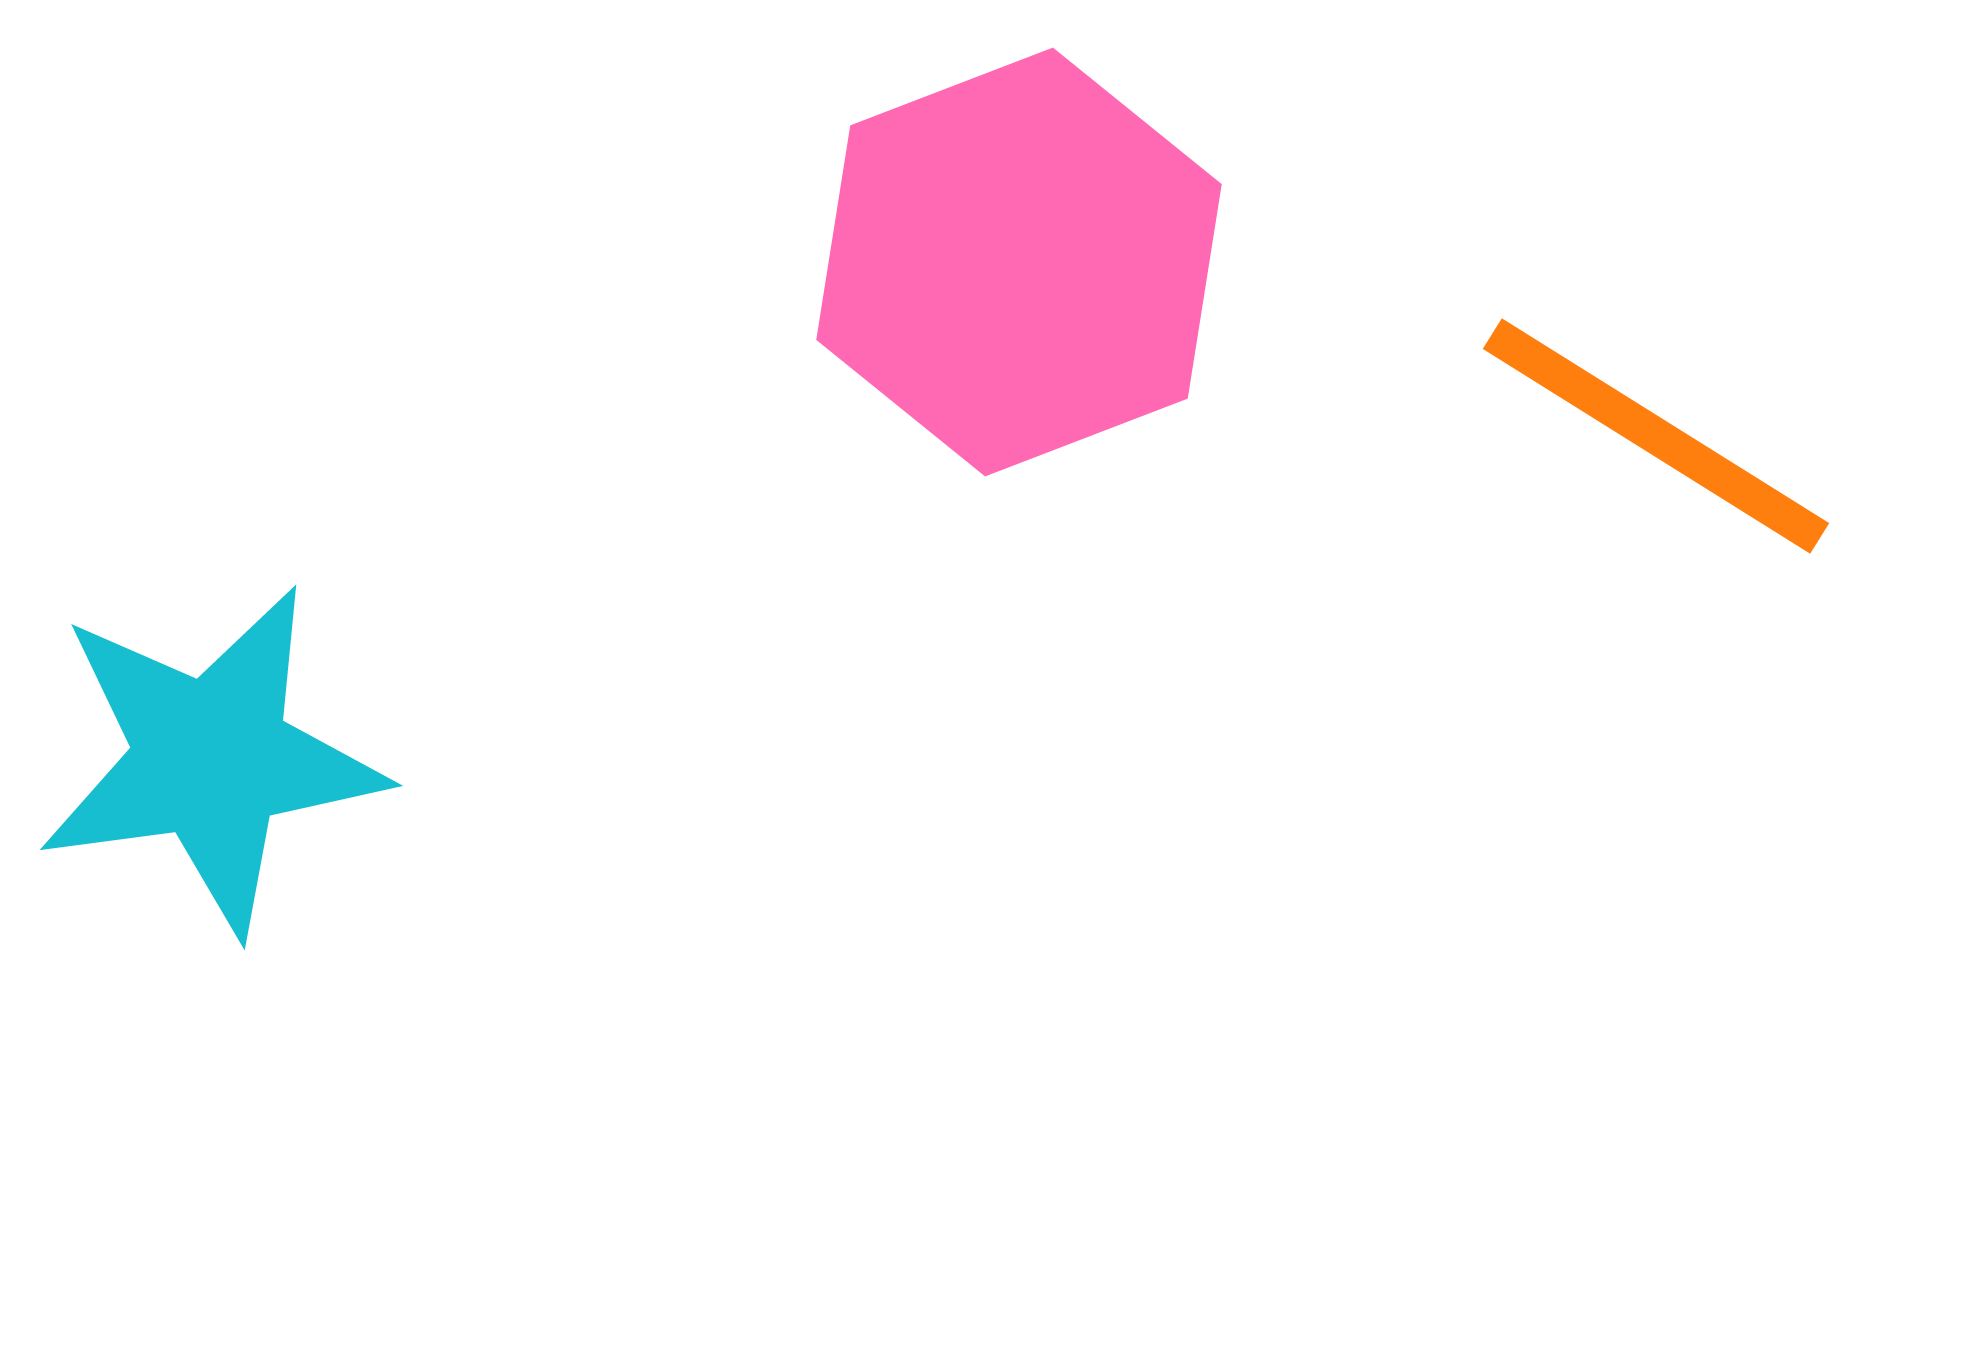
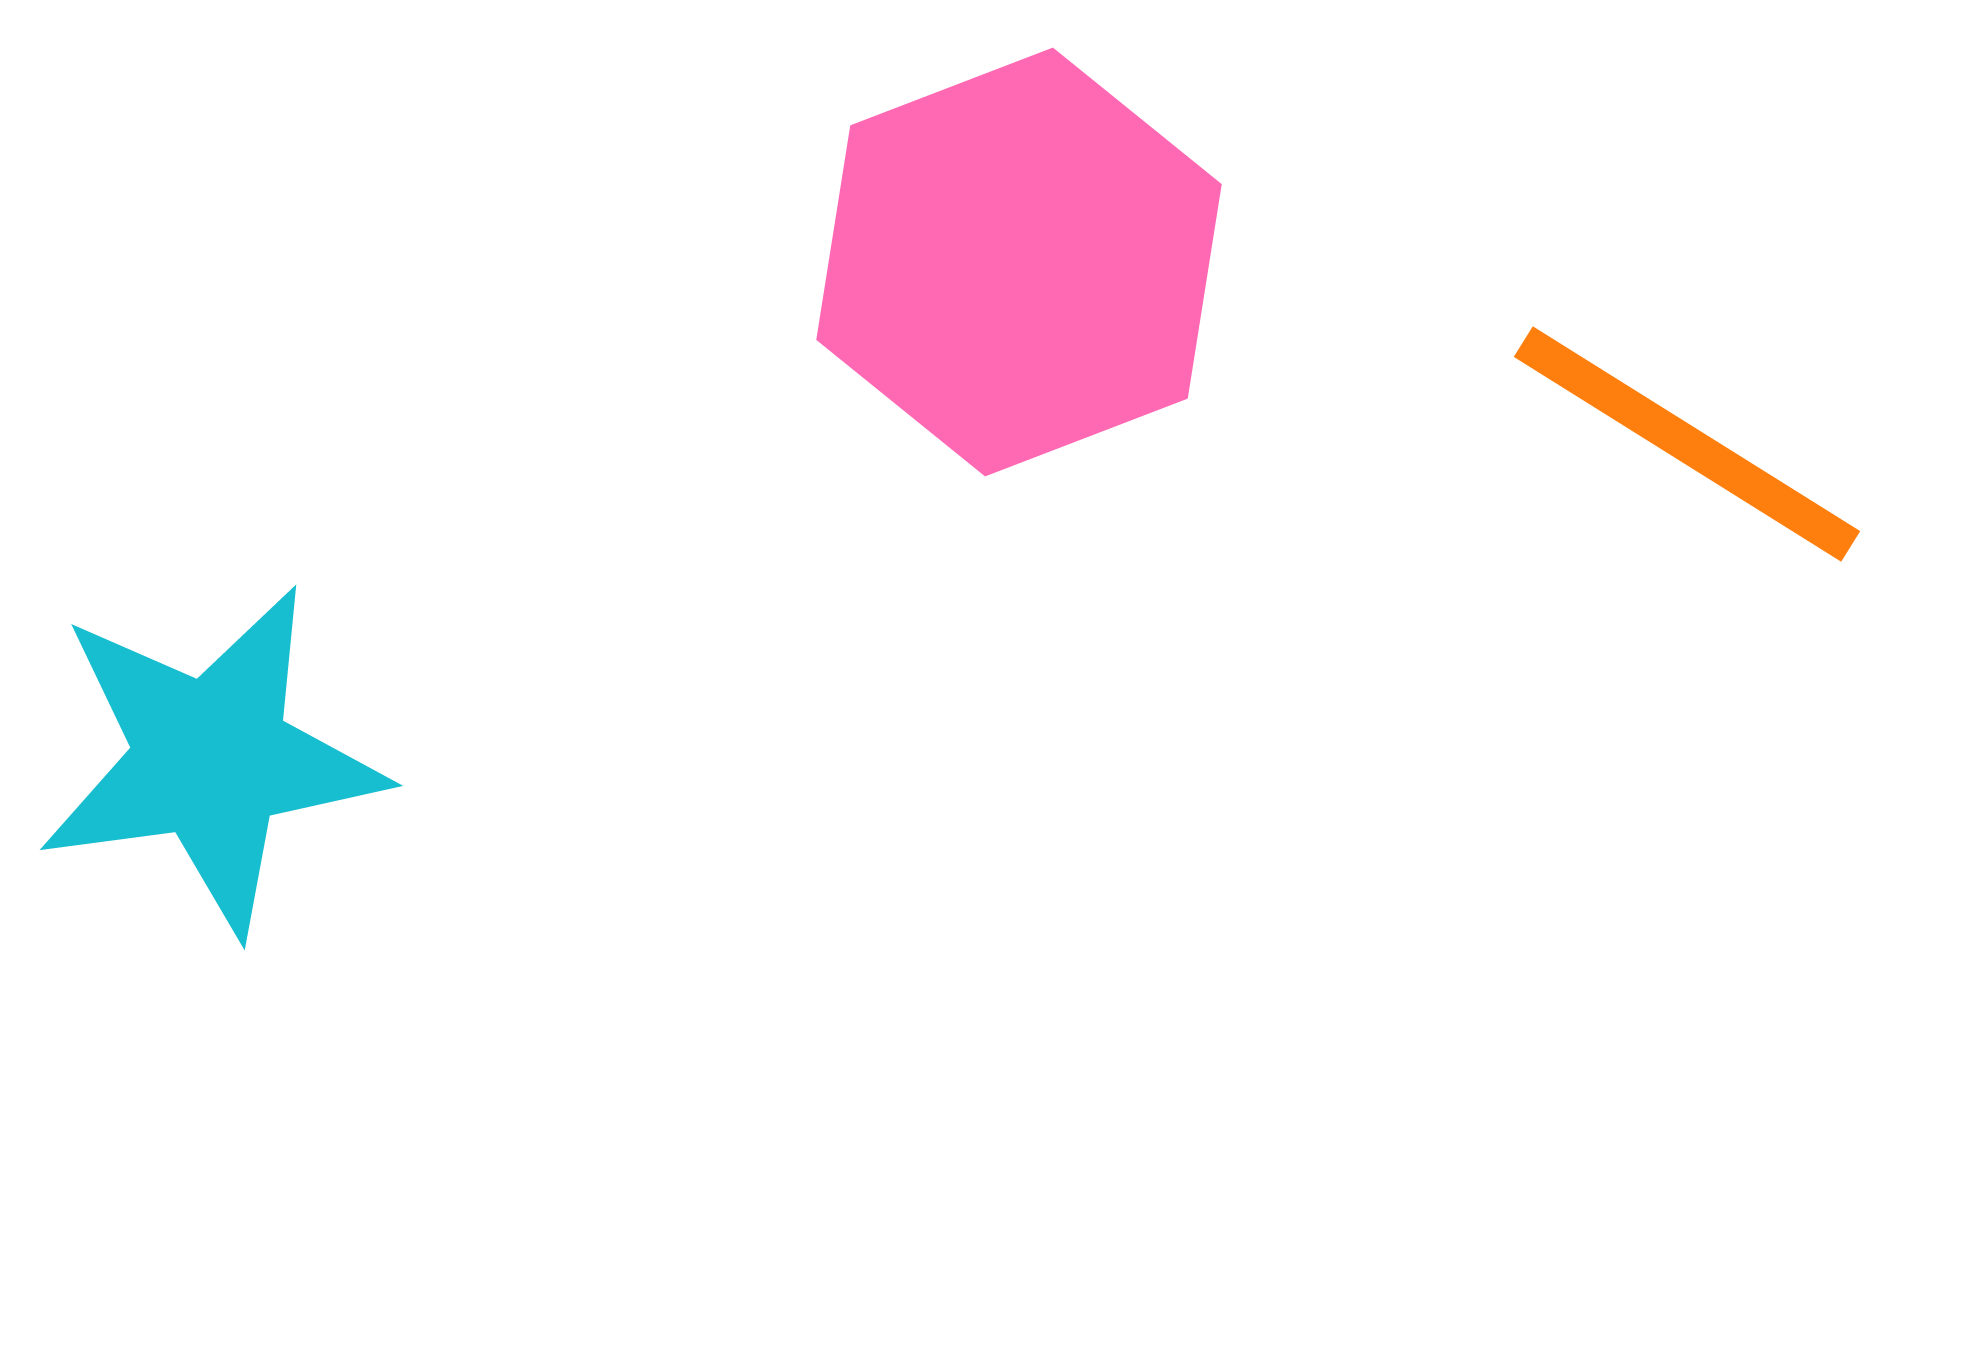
orange line: moved 31 px right, 8 px down
